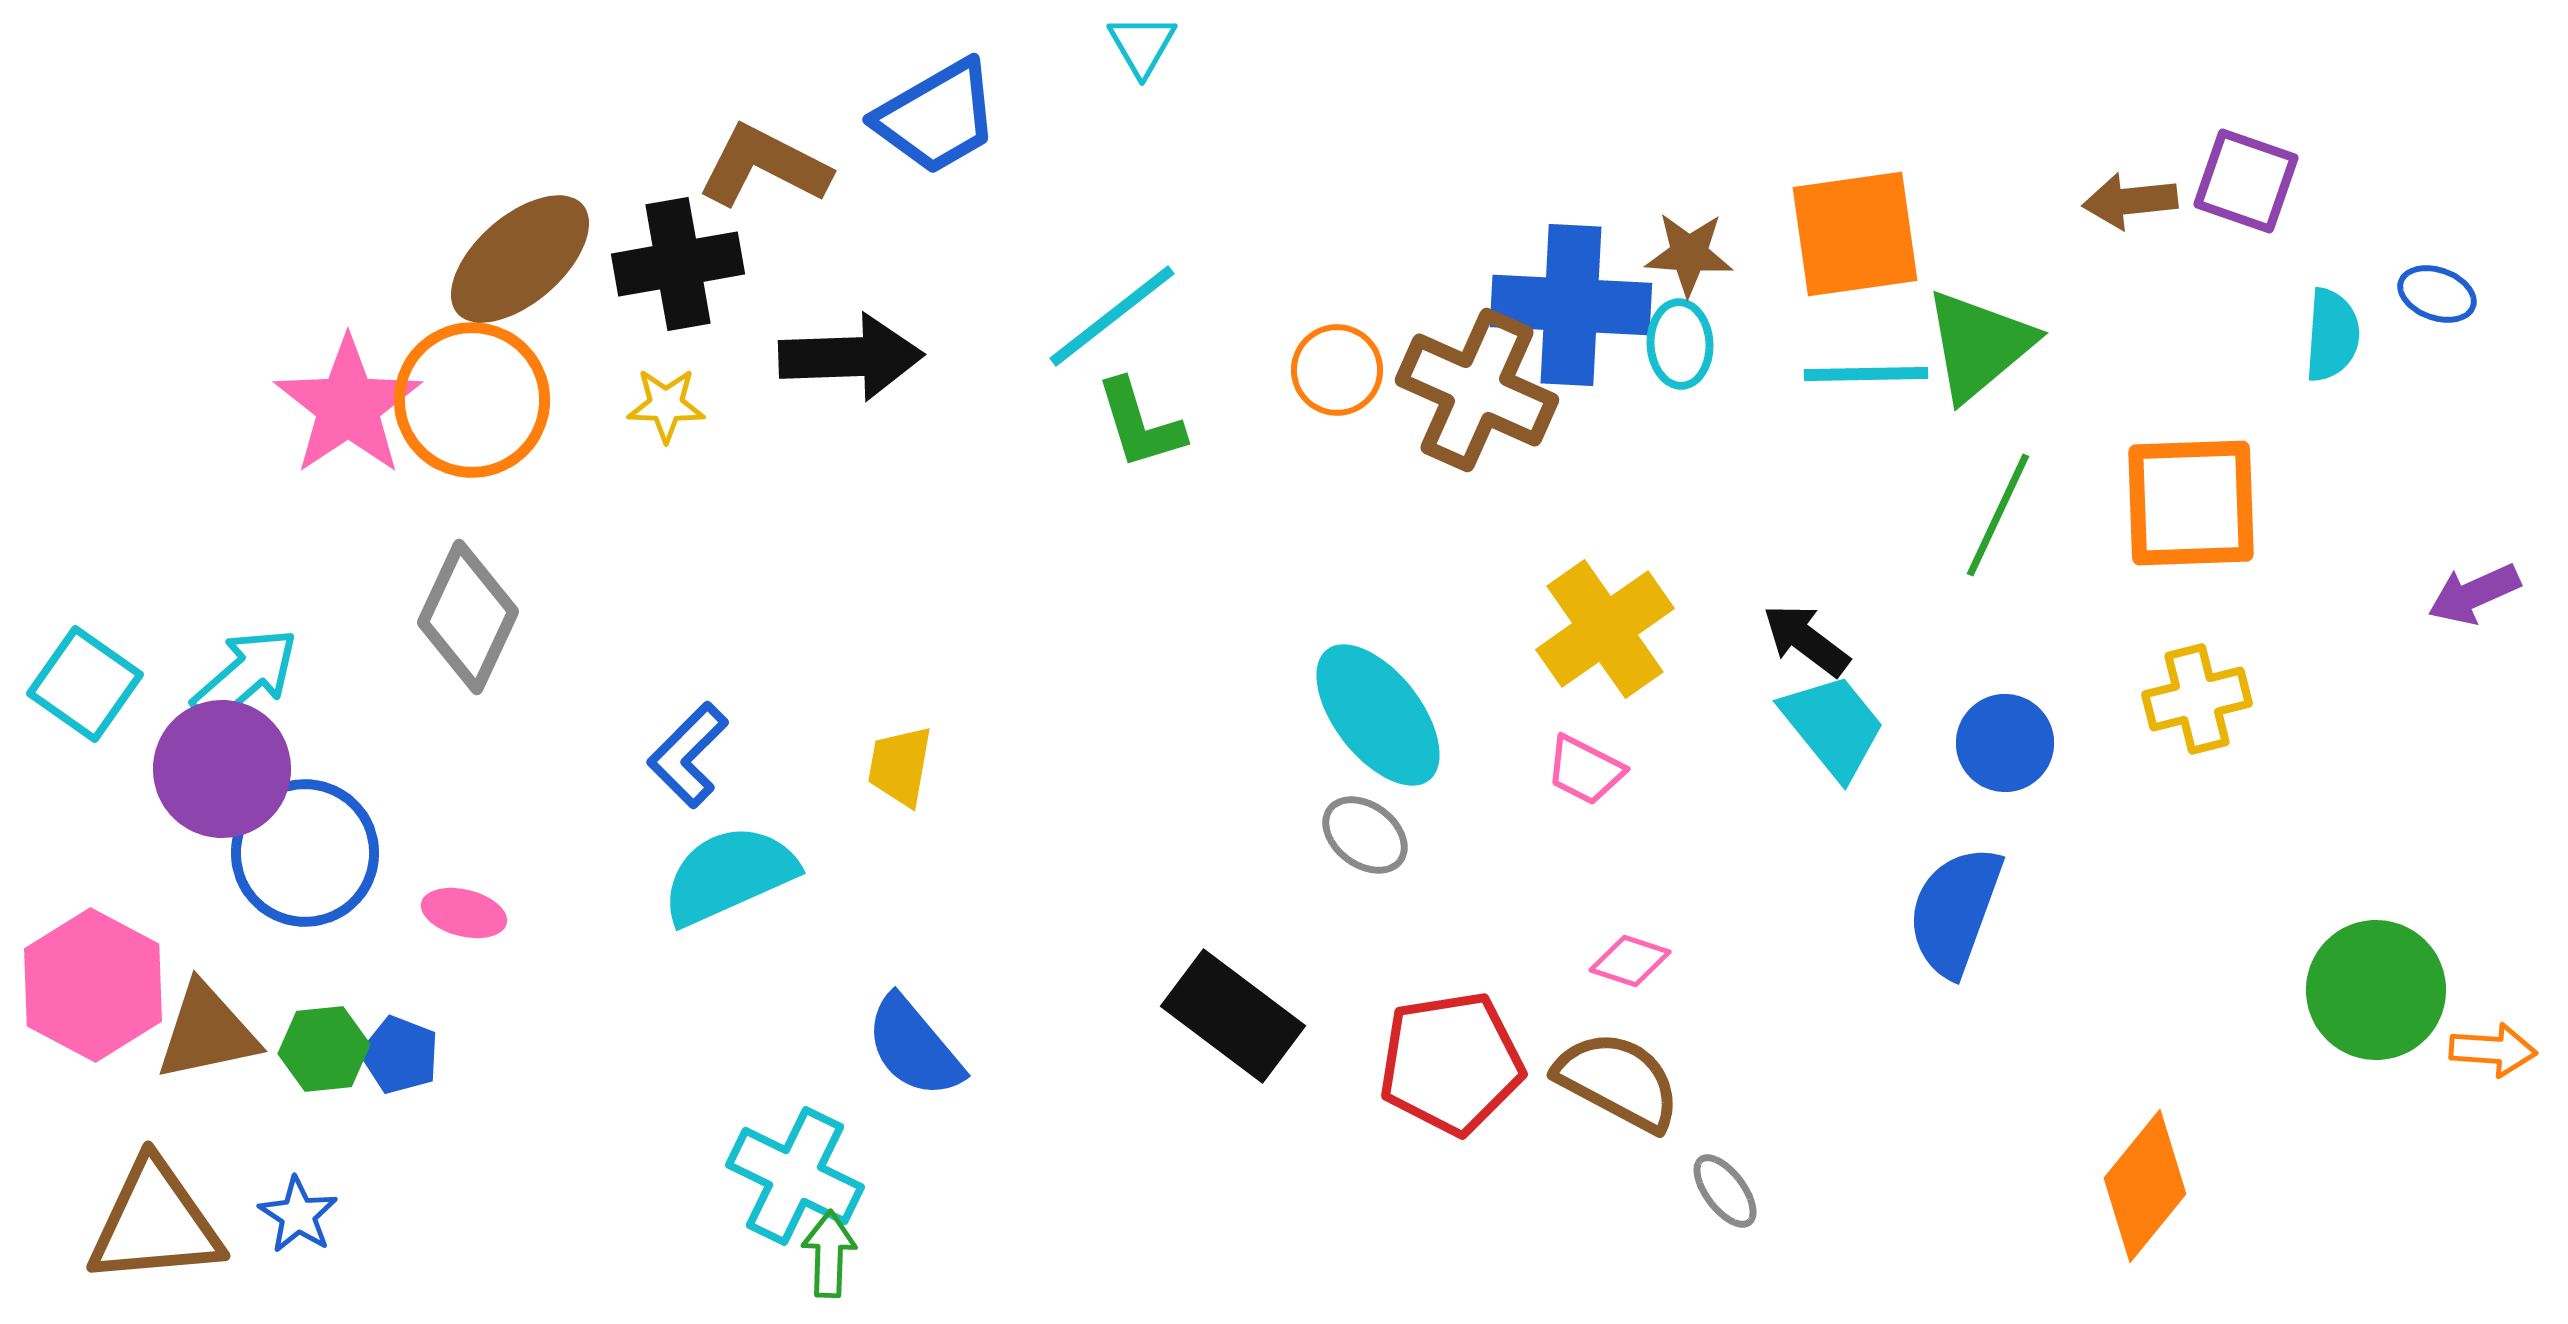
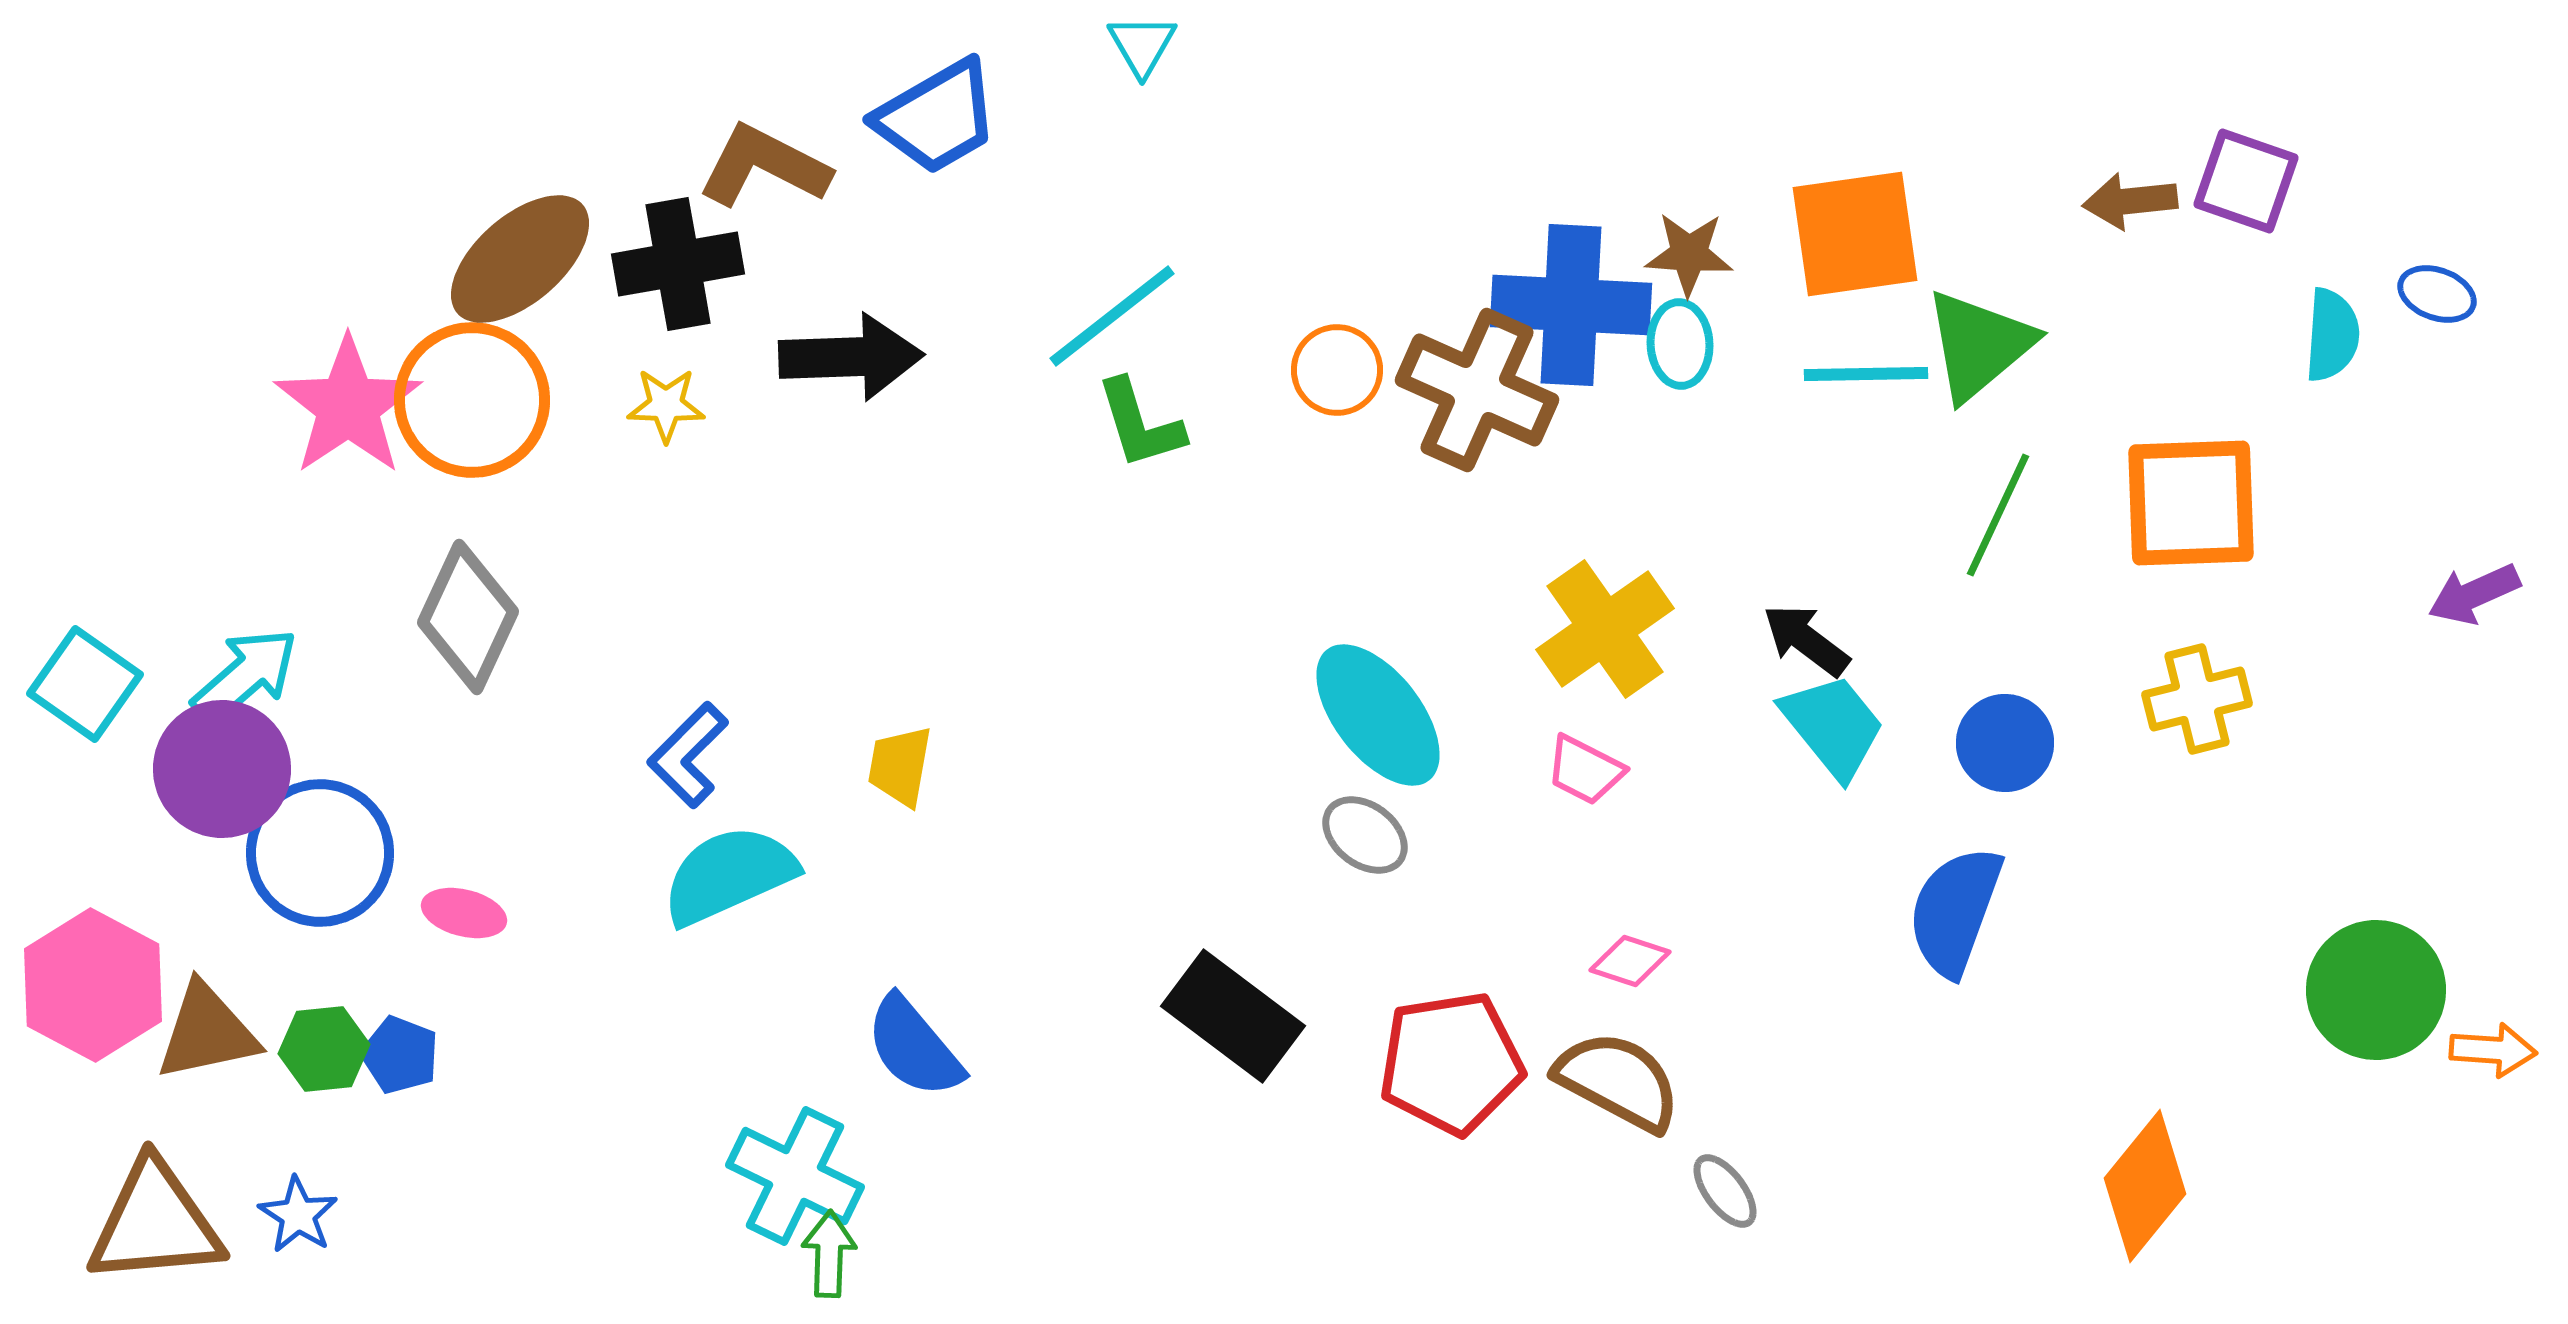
blue circle at (305, 853): moved 15 px right
